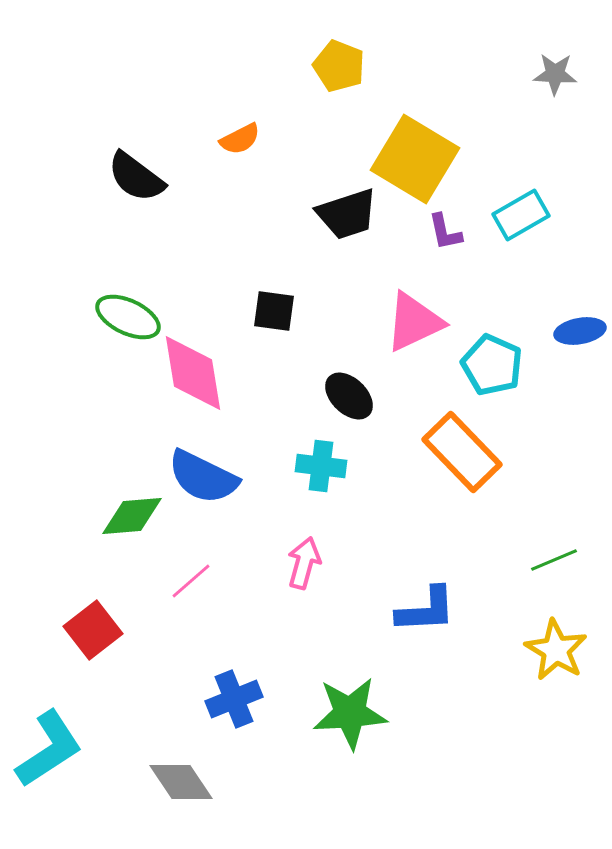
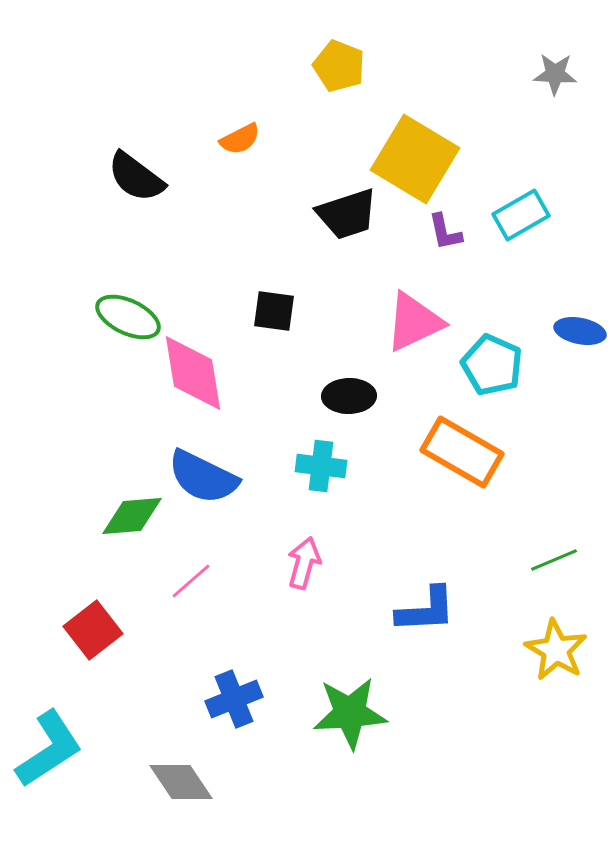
blue ellipse: rotated 21 degrees clockwise
black ellipse: rotated 45 degrees counterclockwise
orange rectangle: rotated 16 degrees counterclockwise
